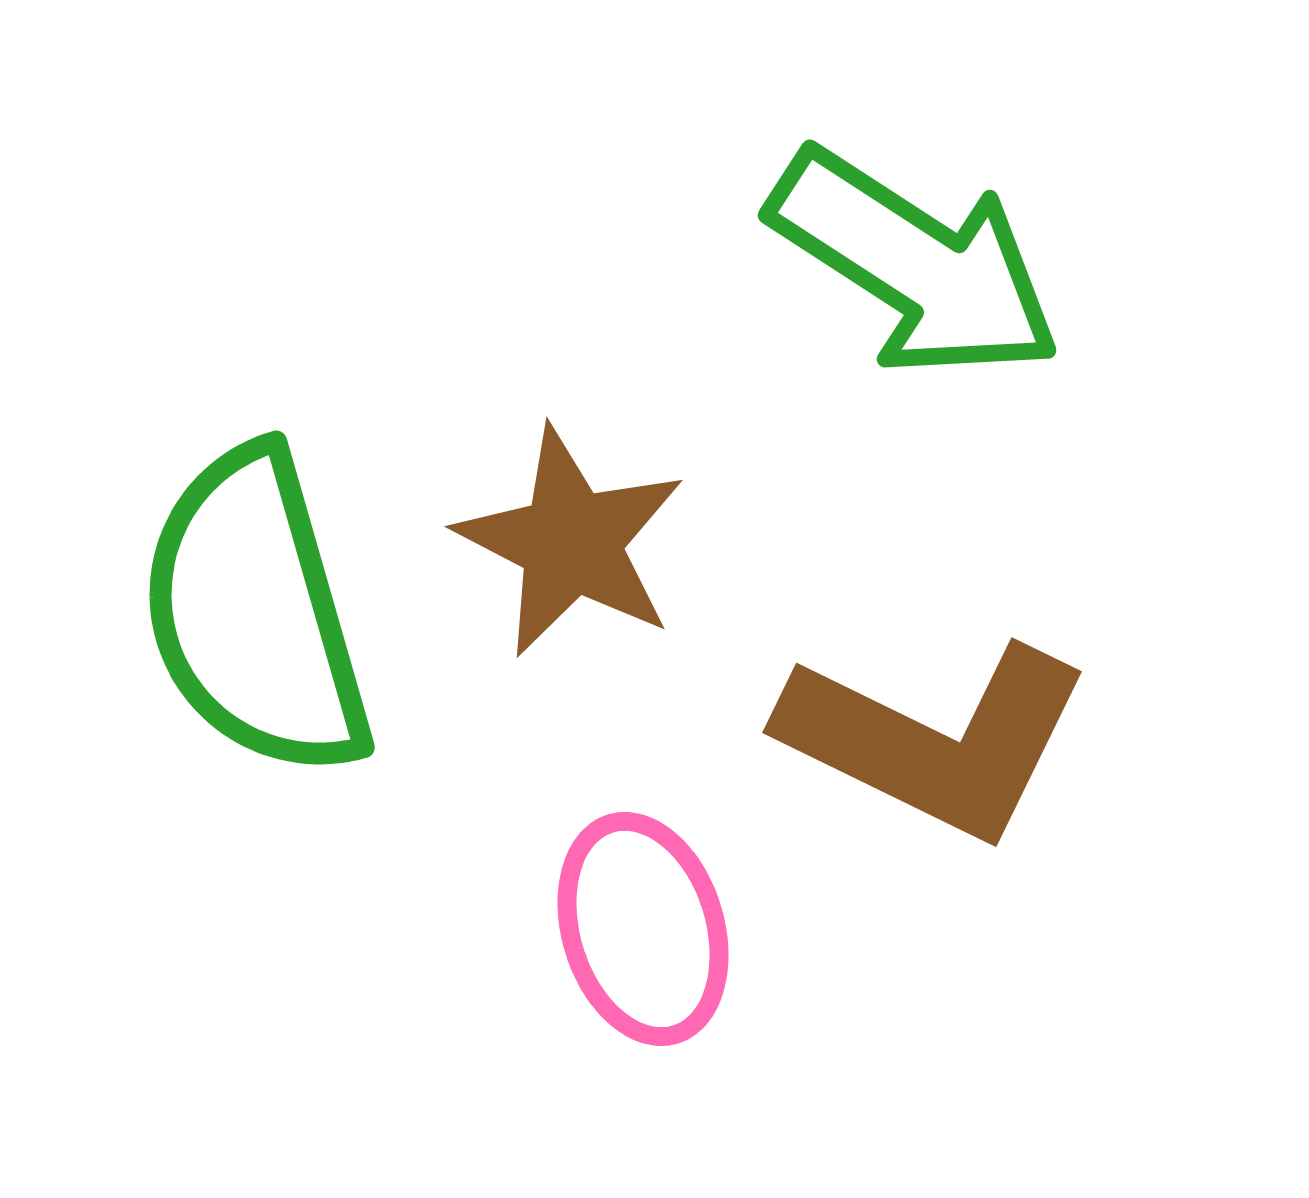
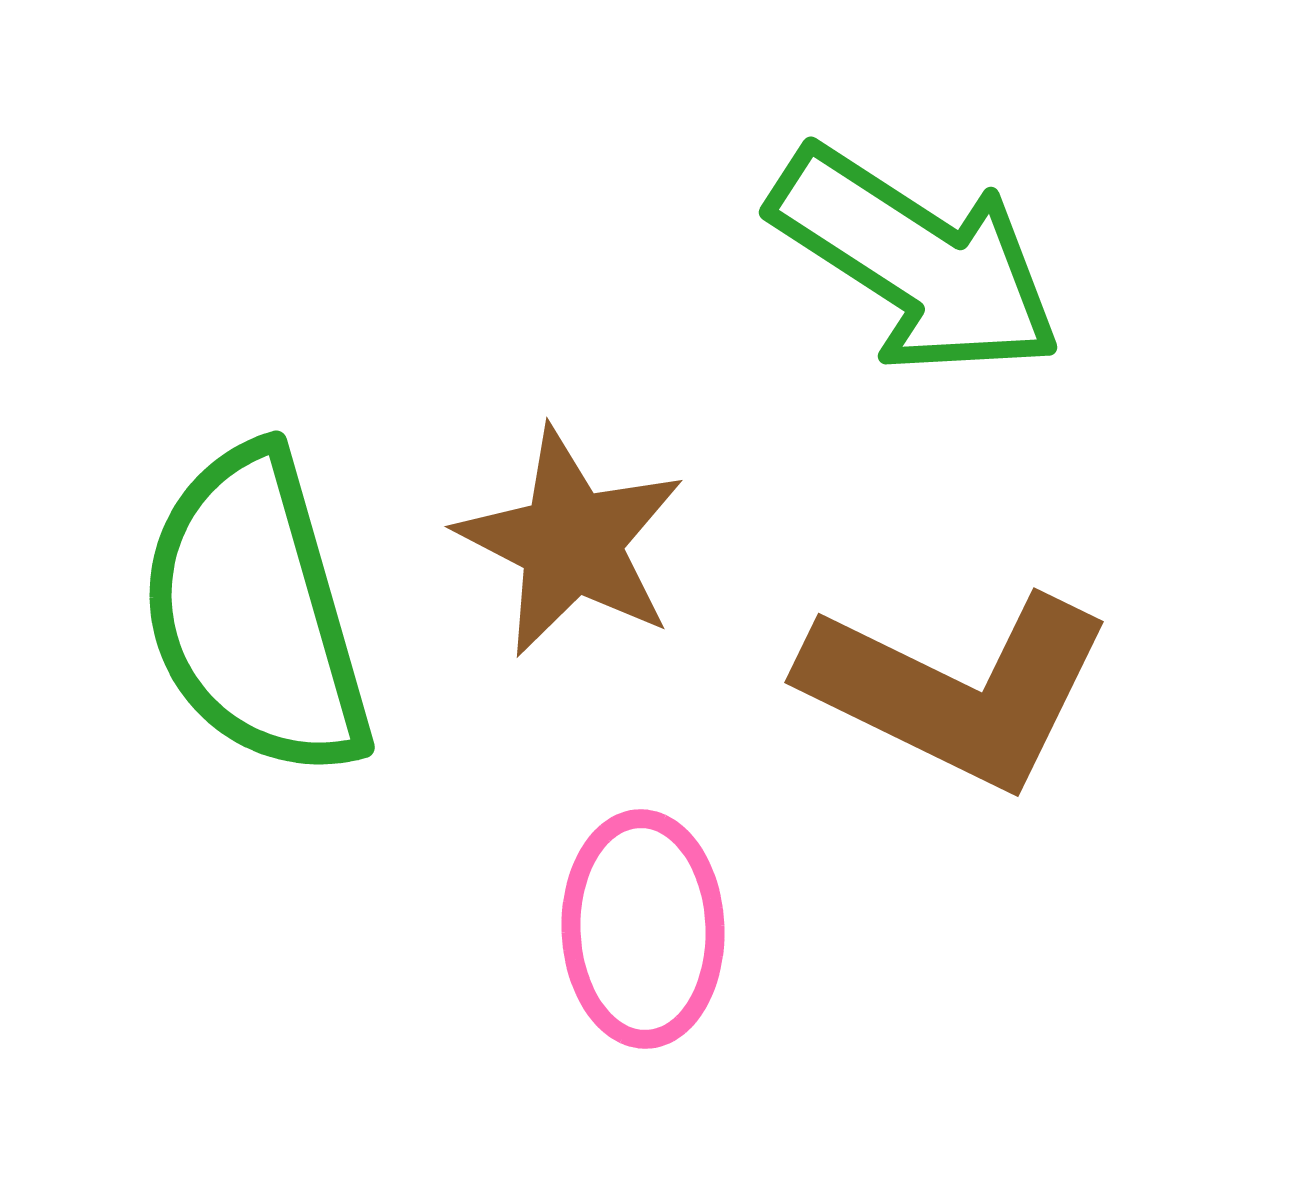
green arrow: moved 1 px right, 3 px up
brown L-shape: moved 22 px right, 50 px up
pink ellipse: rotated 15 degrees clockwise
